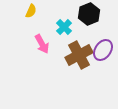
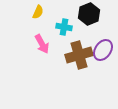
yellow semicircle: moved 7 px right, 1 px down
cyan cross: rotated 35 degrees counterclockwise
brown cross: rotated 12 degrees clockwise
